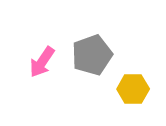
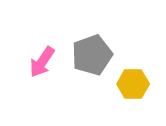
yellow hexagon: moved 5 px up
